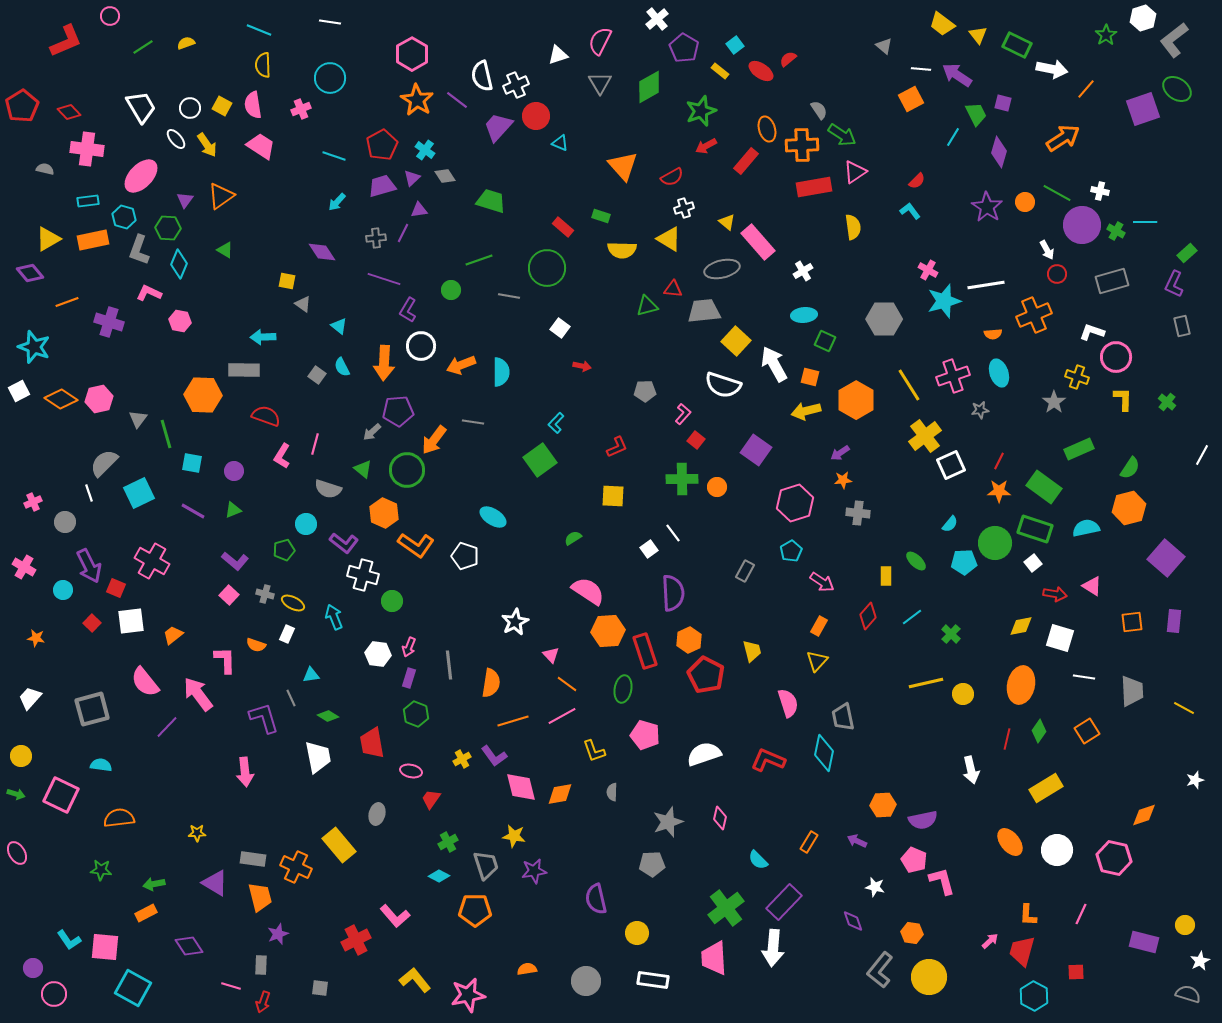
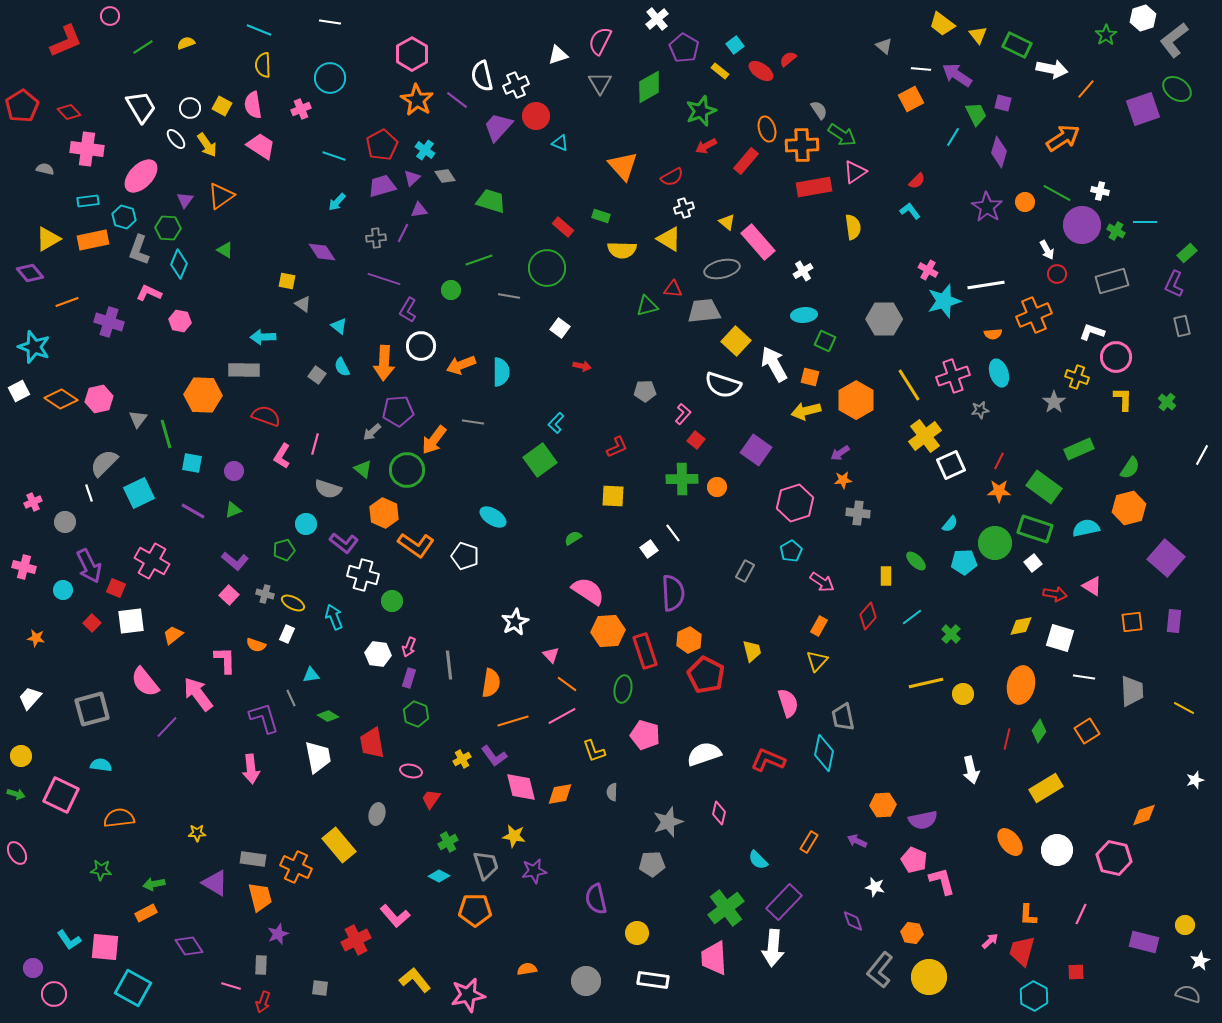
pink cross at (24, 567): rotated 15 degrees counterclockwise
pink arrow at (245, 772): moved 6 px right, 3 px up
pink diamond at (720, 818): moved 1 px left, 5 px up
